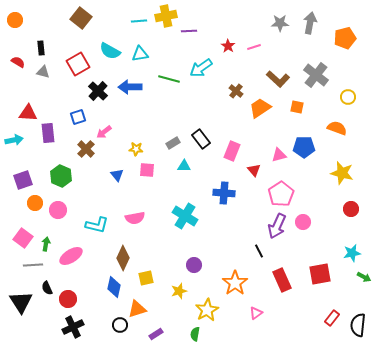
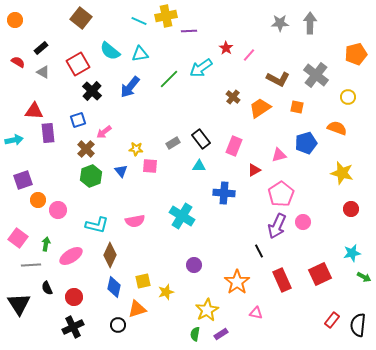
cyan line at (139, 21): rotated 28 degrees clockwise
gray arrow at (310, 23): rotated 10 degrees counterclockwise
orange pentagon at (345, 38): moved 11 px right, 16 px down
red star at (228, 46): moved 2 px left, 2 px down
pink line at (254, 47): moved 5 px left, 8 px down; rotated 32 degrees counterclockwise
black rectangle at (41, 48): rotated 56 degrees clockwise
cyan semicircle at (110, 51): rotated 10 degrees clockwise
gray triangle at (43, 72): rotated 16 degrees clockwise
green line at (169, 79): rotated 60 degrees counterclockwise
brown L-shape at (278, 79): rotated 15 degrees counterclockwise
blue arrow at (130, 87): rotated 50 degrees counterclockwise
black cross at (98, 91): moved 6 px left
brown cross at (236, 91): moved 3 px left, 6 px down
red triangle at (28, 113): moved 6 px right, 2 px up
blue square at (78, 117): moved 3 px down
blue pentagon at (304, 147): moved 2 px right, 4 px up; rotated 15 degrees counterclockwise
pink rectangle at (232, 151): moved 2 px right, 5 px up
cyan triangle at (184, 166): moved 15 px right
pink square at (147, 170): moved 3 px right, 4 px up
red triangle at (254, 170): rotated 40 degrees clockwise
blue triangle at (117, 175): moved 4 px right, 4 px up
green hexagon at (61, 176): moved 30 px right; rotated 15 degrees clockwise
orange circle at (35, 203): moved 3 px right, 3 px up
cyan cross at (185, 216): moved 3 px left
pink semicircle at (135, 218): moved 3 px down
pink square at (23, 238): moved 5 px left
brown diamond at (123, 258): moved 13 px left, 3 px up
gray line at (33, 265): moved 2 px left
red square at (320, 274): rotated 15 degrees counterclockwise
yellow square at (146, 278): moved 3 px left, 3 px down
orange star at (235, 283): moved 2 px right, 1 px up
yellow star at (179, 291): moved 13 px left, 1 px down
red circle at (68, 299): moved 6 px right, 2 px up
black triangle at (21, 302): moved 2 px left, 2 px down
pink triangle at (256, 313): rotated 48 degrees clockwise
red rectangle at (332, 318): moved 2 px down
black circle at (120, 325): moved 2 px left
purple rectangle at (156, 334): moved 65 px right
